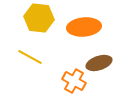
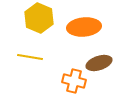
yellow hexagon: rotated 16 degrees clockwise
yellow line: rotated 20 degrees counterclockwise
orange cross: rotated 15 degrees counterclockwise
